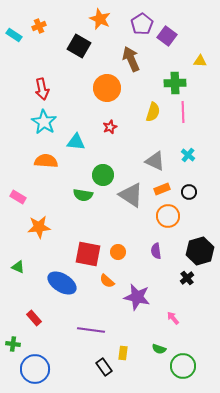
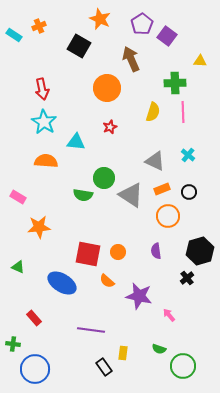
green circle at (103, 175): moved 1 px right, 3 px down
purple star at (137, 297): moved 2 px right, 1 px up
pink arrow at (173, 318): moved 4 px left, 3 px up
